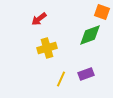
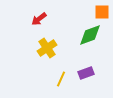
orange square: rotated 21 degrees counterclockwise
yellow cross: rotated 18 degrees counterclockwise
purple rectangle: moved 1 px up
